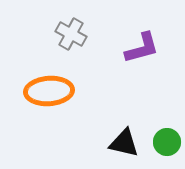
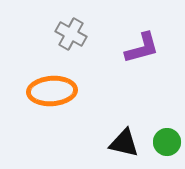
orange ellipse: moved 3 px right
